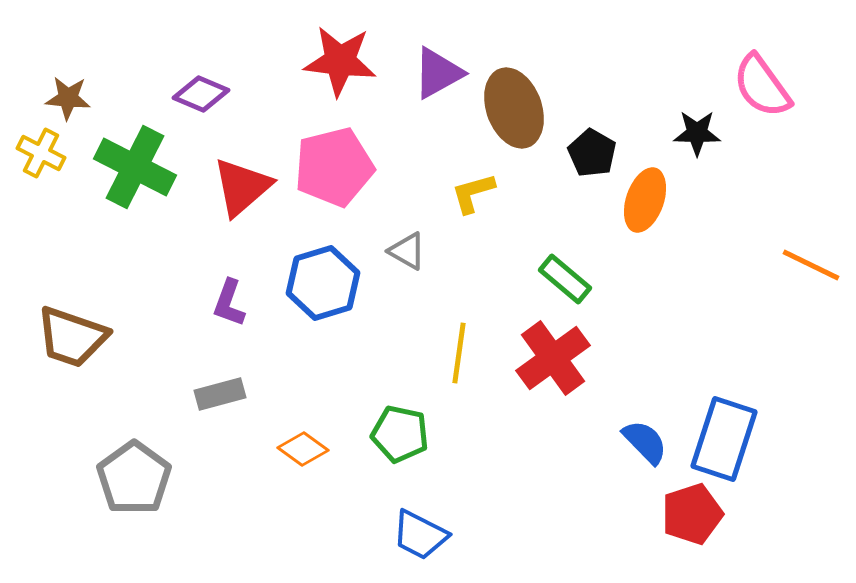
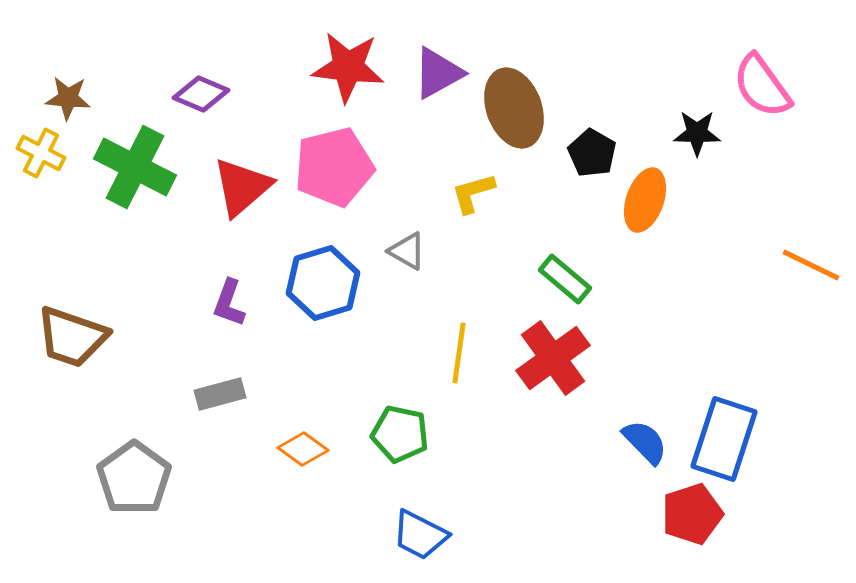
red star: moved 8 px right, 6 px down
